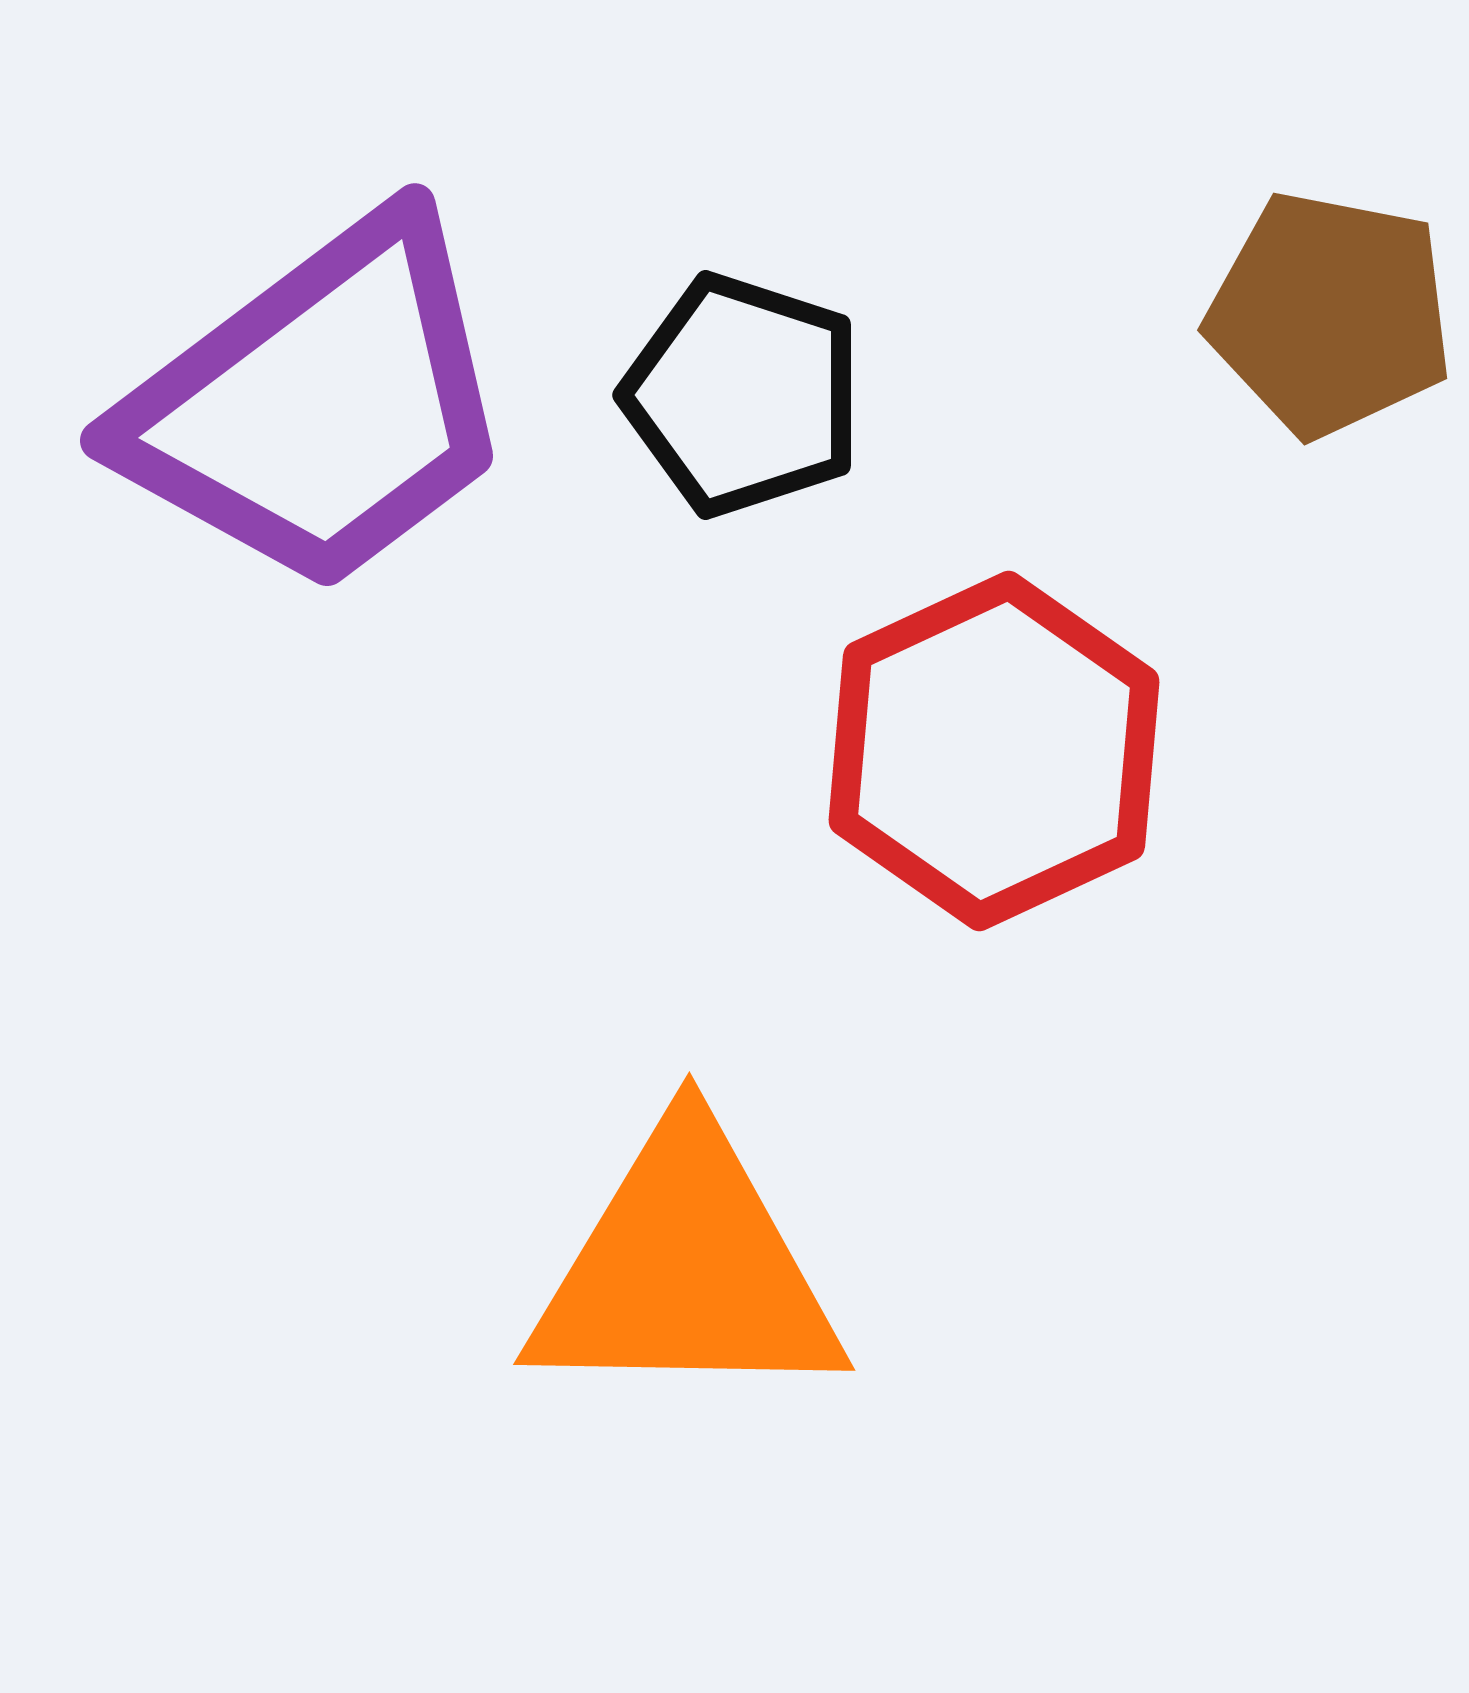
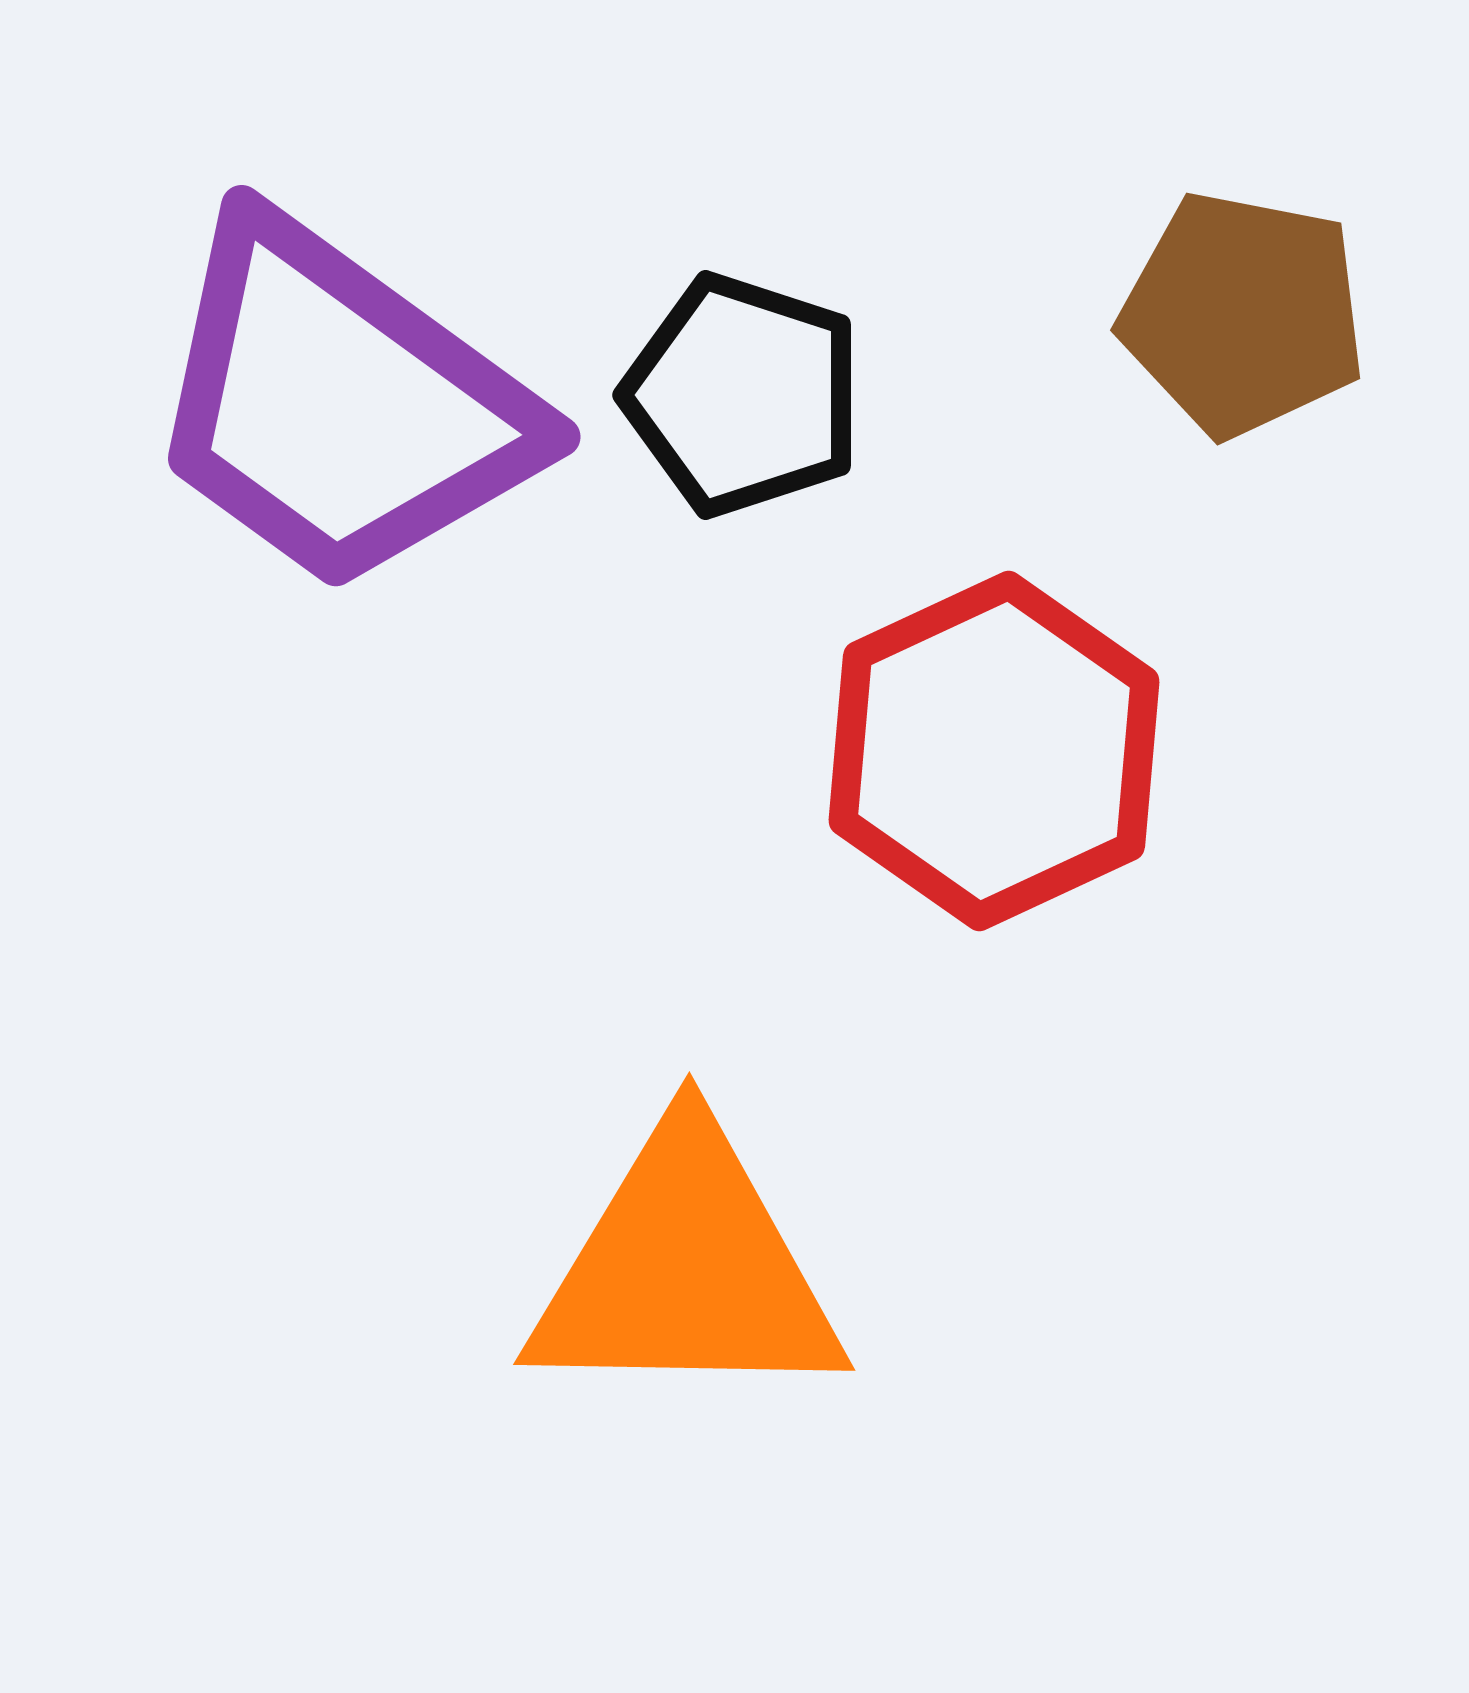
brown pentagon: moved 87 px left
purple trapezoid: moved 20 px right; rotated 73 degrees clockwise
